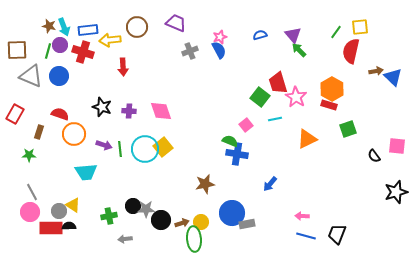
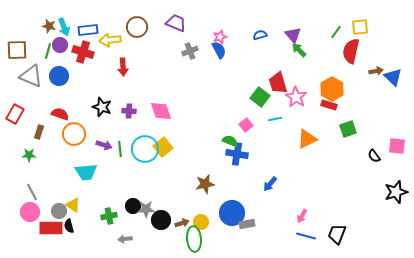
pink arrow at (302, 216): rotated 64 degrees counterclockwise
black semicircle at (69, 226): rotated 104 degrees counterclockwise
